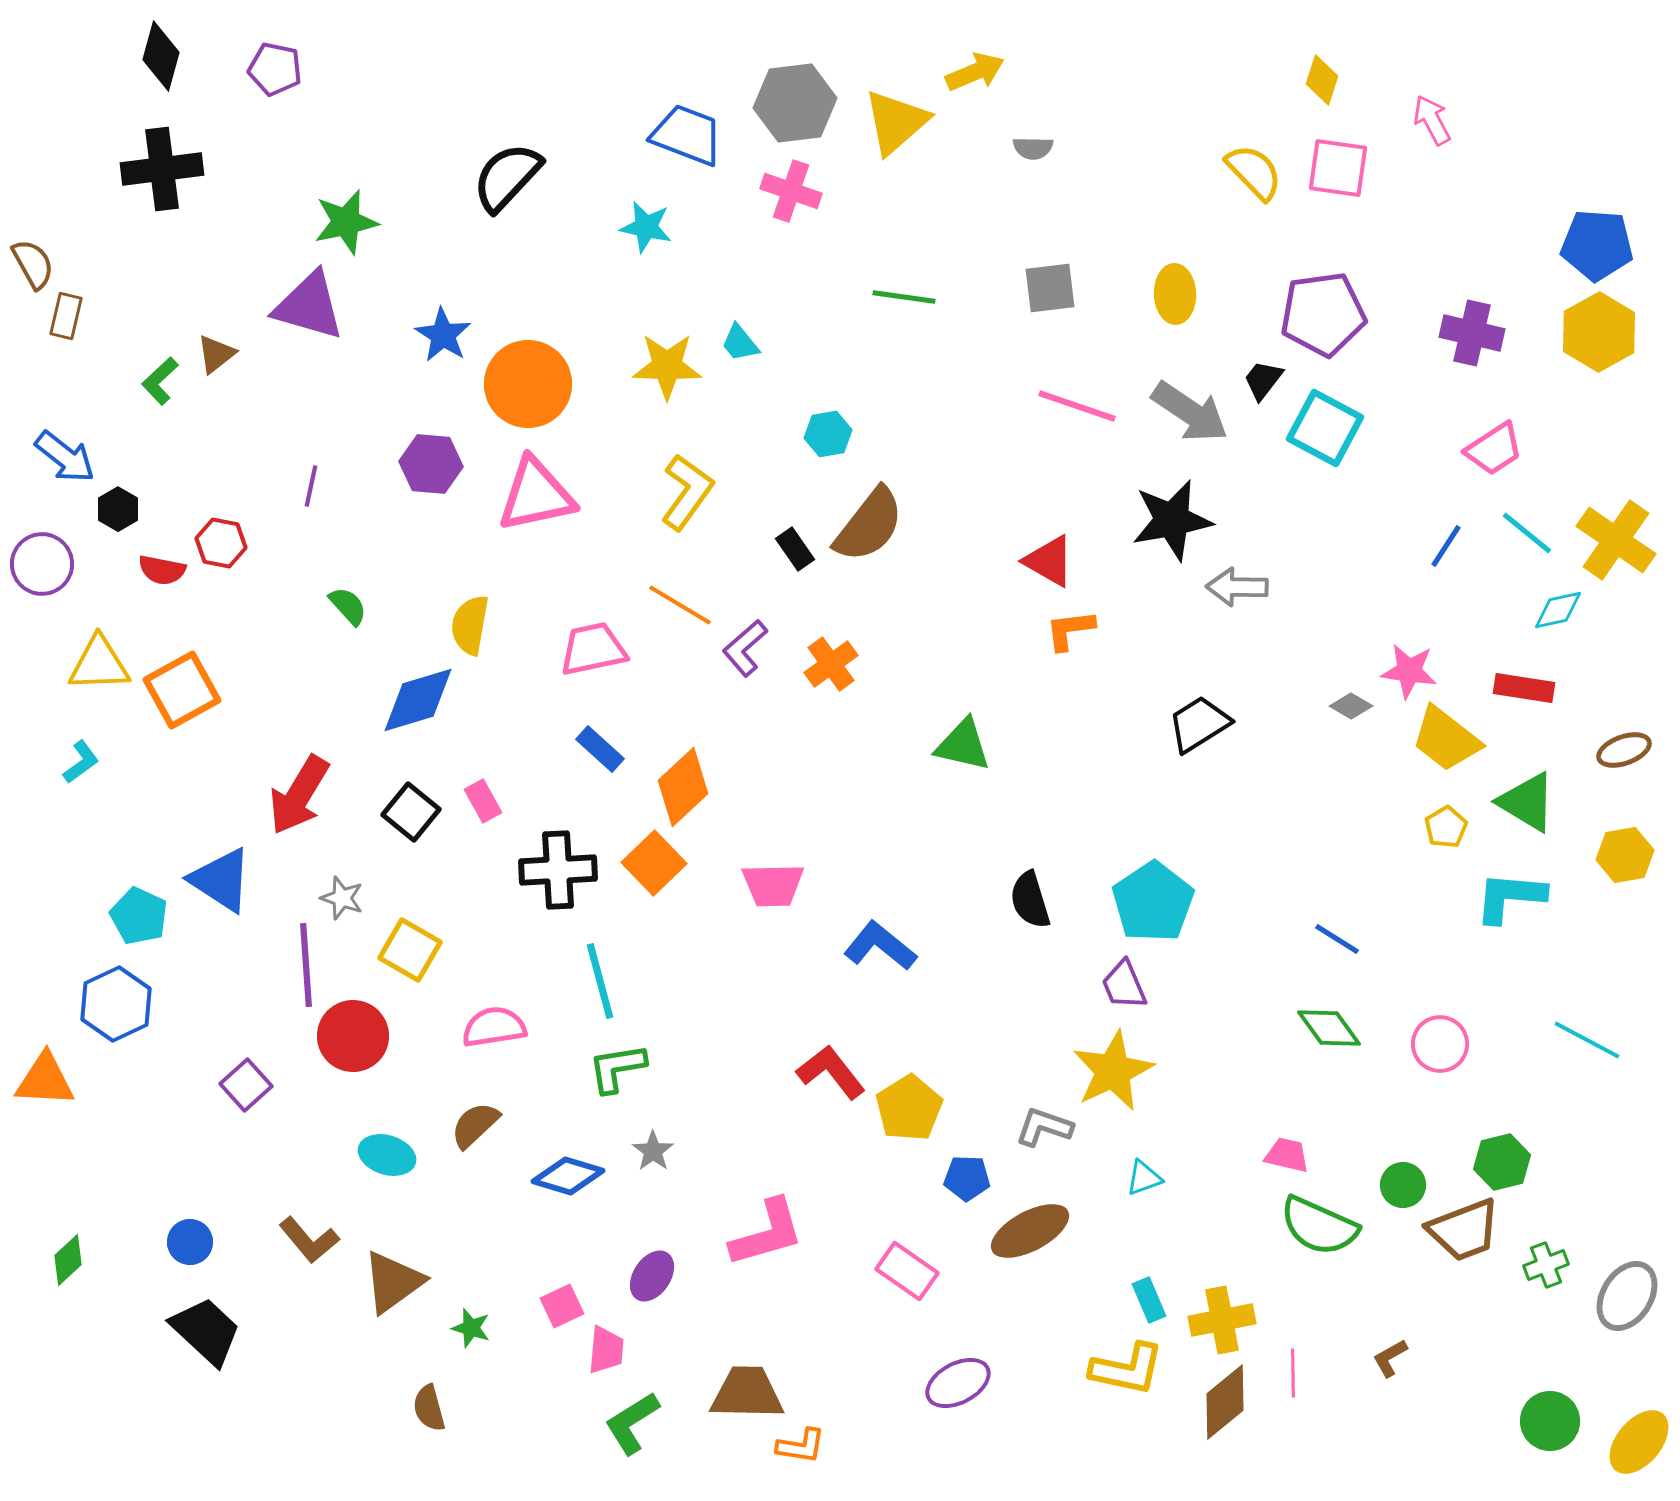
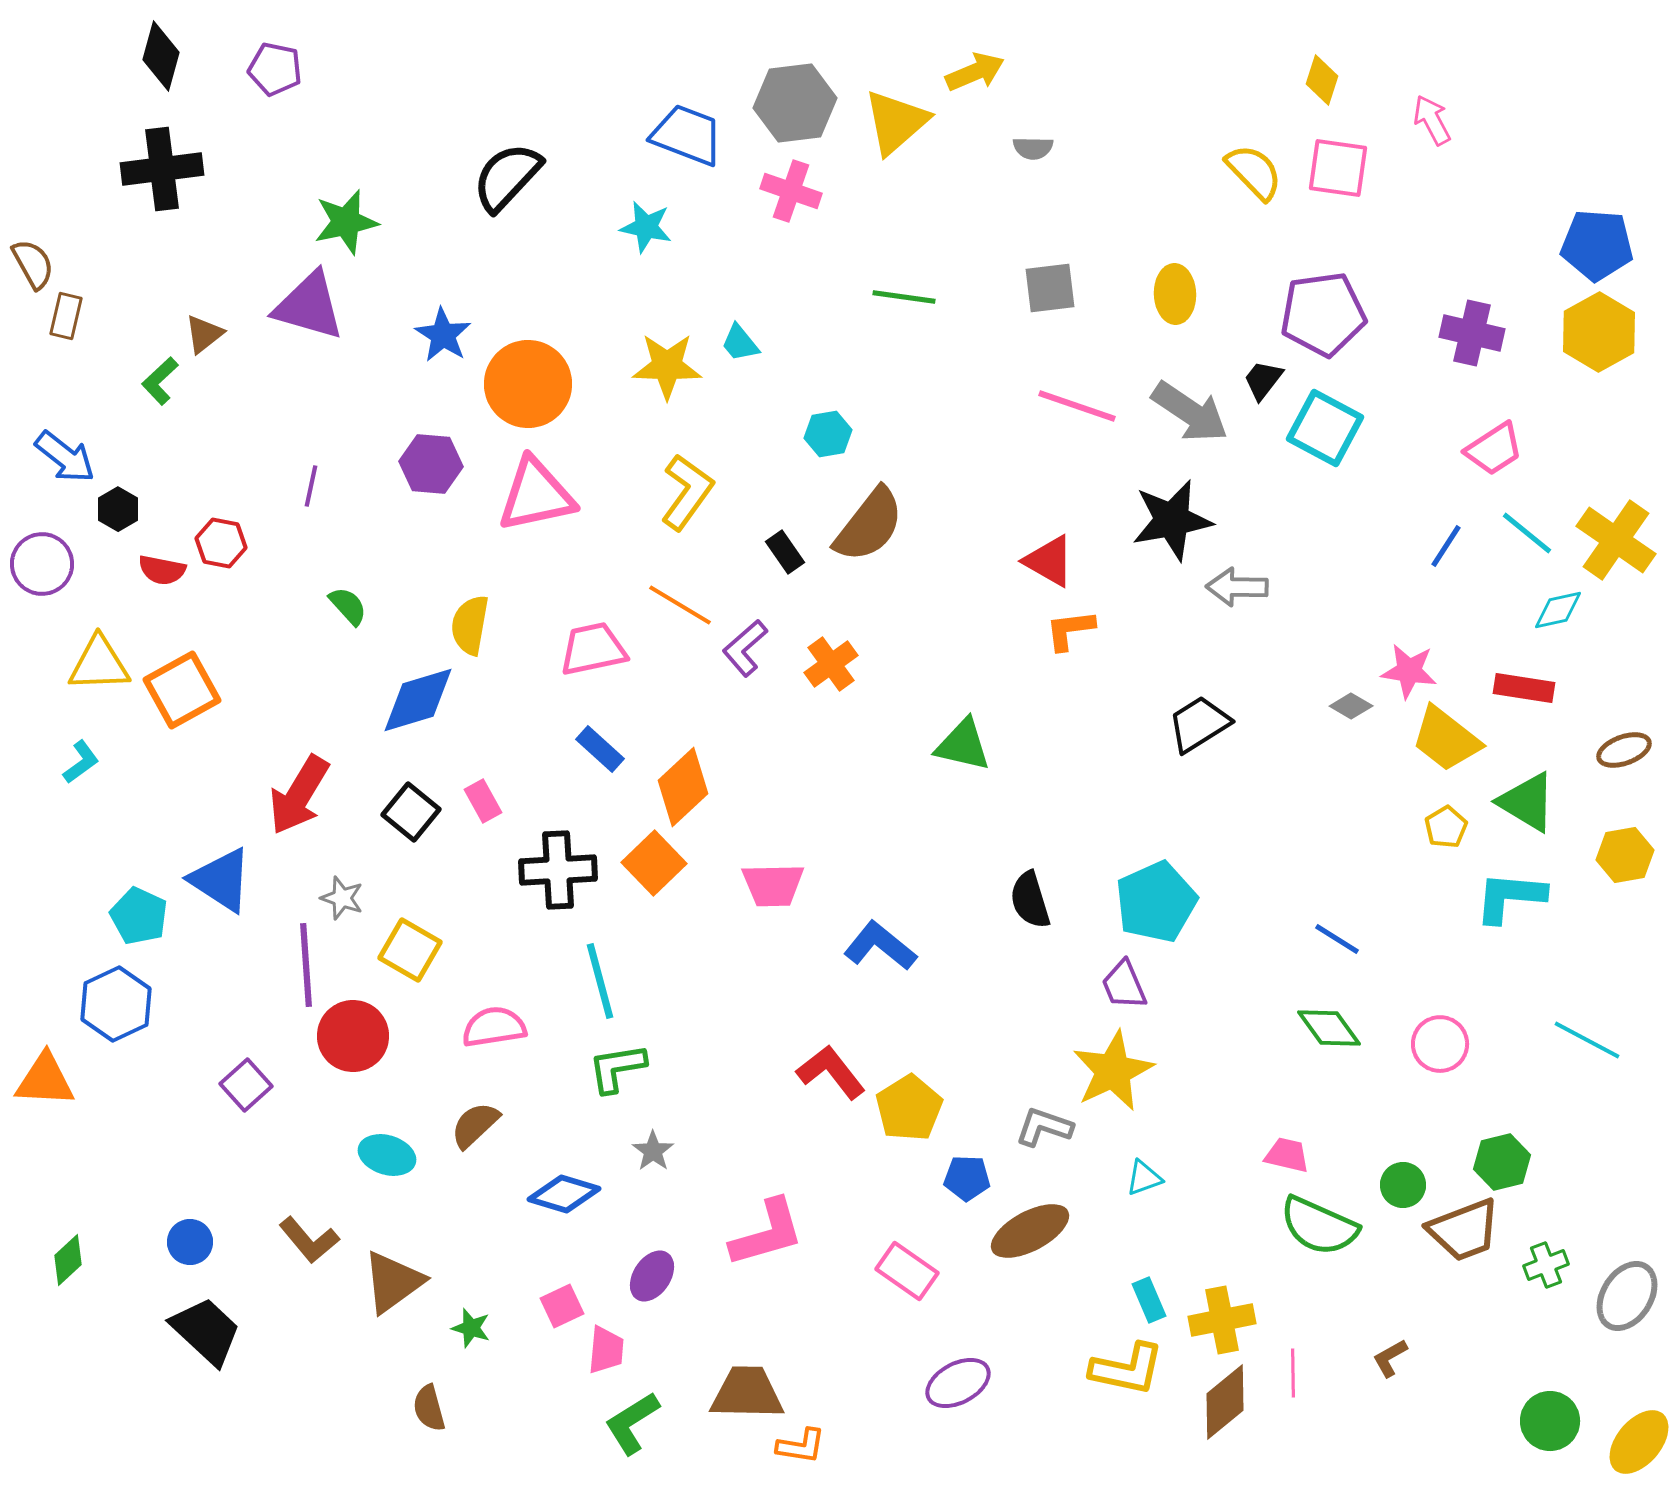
brown triangle at (216, 354): moved 12 px left, 20 px up
black rectangle at (795, 549): moved 10 px left, 3 px down
cyan pentagon at (1153, 902): moved 3 px right; rotated 10 degrees clockwise
blue diamond at (568, 1176): moved 4 px left, 18 px down
